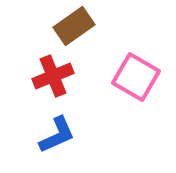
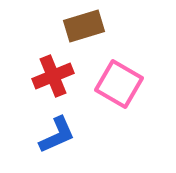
brown rectangle: moved 10 px right; rotated 18 degrees clockwise
pink square: moved 17 px left, 7 px down
